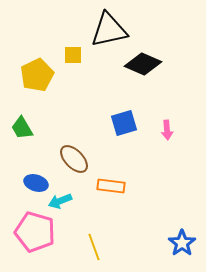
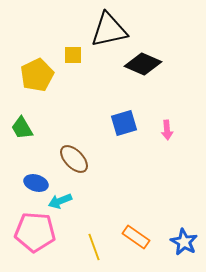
orange rectangle: moved 25 px right, 51 px down; rotated 28 degrees clockwise
pink pentagon: rotated 12 degrees counterclockwise
blue star: moved 2 px right, 1 px up; rotated 8 degrees counterclockwise
